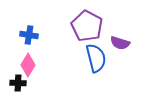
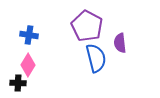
purple semicircle: rotated 66 degrees clockwise
